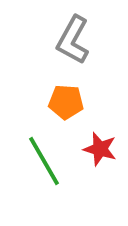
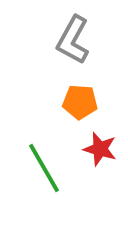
orange pentagon: moved 14 px right
green line: moved 7 px down
